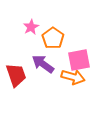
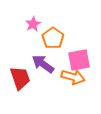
pink star: moved 2 px right, 3 px up
red trapezoid: moved 4 px right, 3 px down
